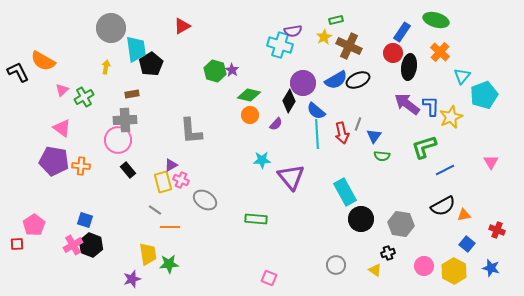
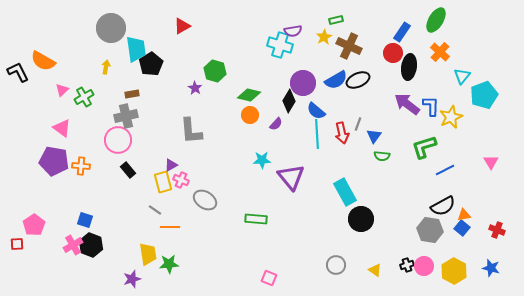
green ellipse at (436, 20): rotated 75 degrees counterclockwise
purple star at (232, 70): moved 37 px left, 18 px down
gray cross at (125, 120): moved 1 px right, 4 px up; rotated 10 degrees counterclockwise
gray hexagon at (401, 224): moved 29 px right, 6 px down
blue square at (467, 244): moved 5 px left, 16 px up
black cross at (388, 253): moved 19 px right, 12 px down
